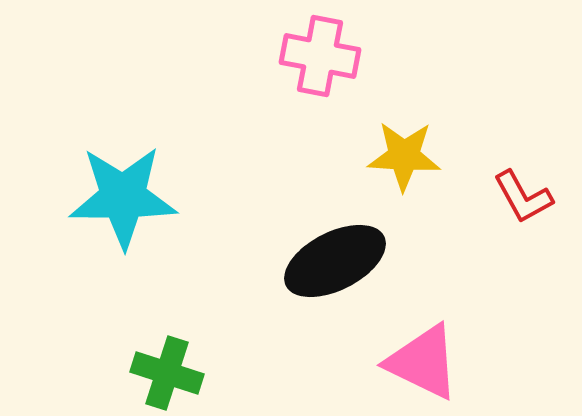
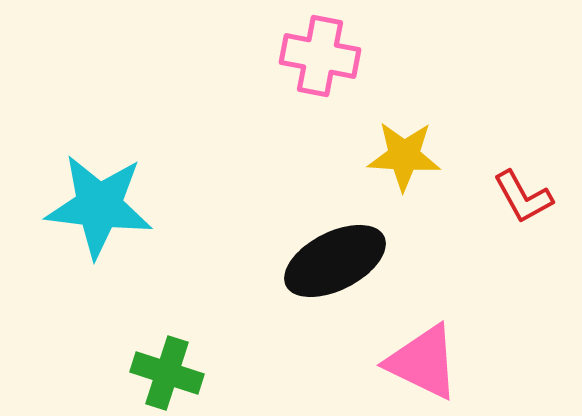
cyan star: moved 24 px left, 9 px down; rotated 7 degrees clockwise
